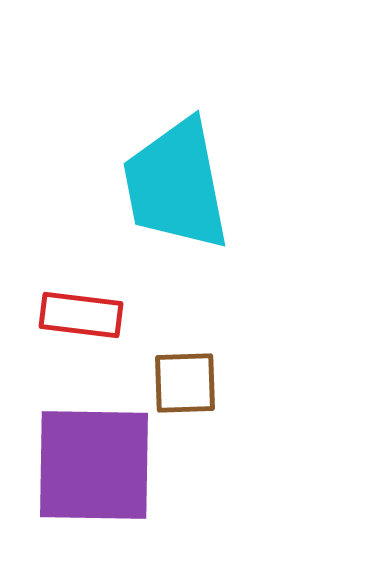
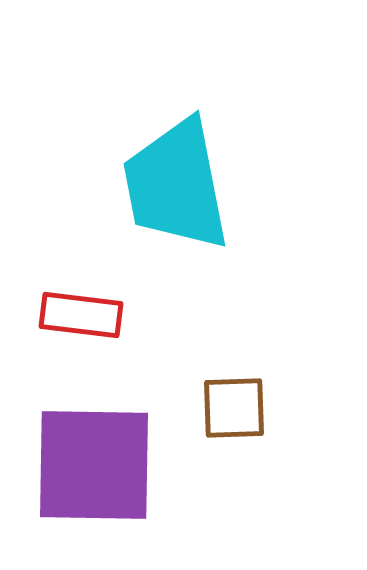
brown square: moved 49 px right, 25 px down
